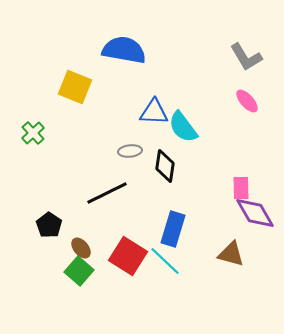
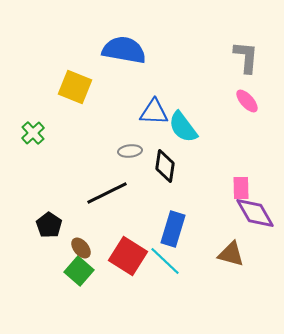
gray L-shape: rotated 144 degrees counterclockwise
